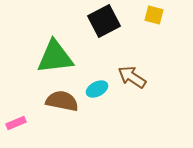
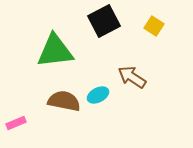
yellow square: moved 11 px down; rotated 18 degrees clockwise
green triangle: moved 6 px up
cyan ellipse: moved 1 px right, 6 px down
brown semicircle: moved 2 px right
